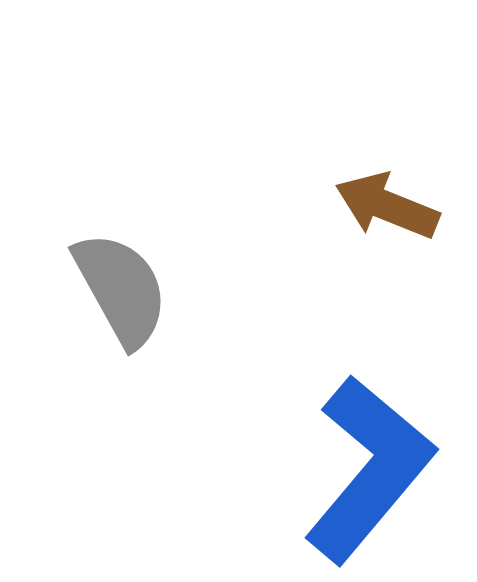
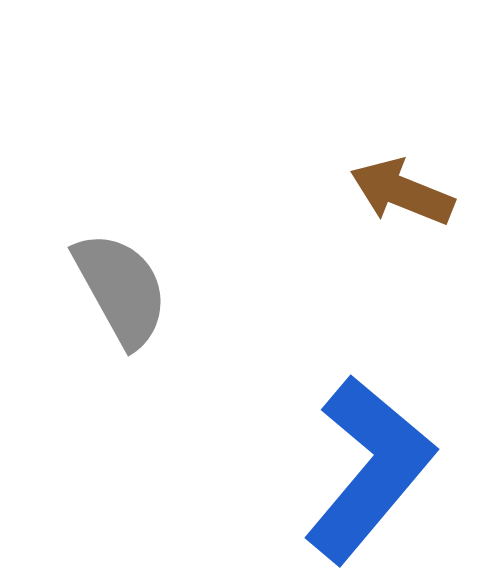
brown arrow: moved 15 px right, 14 px up
